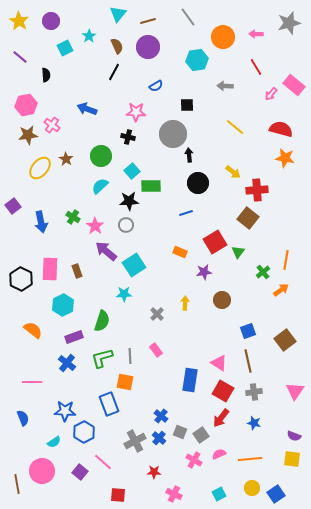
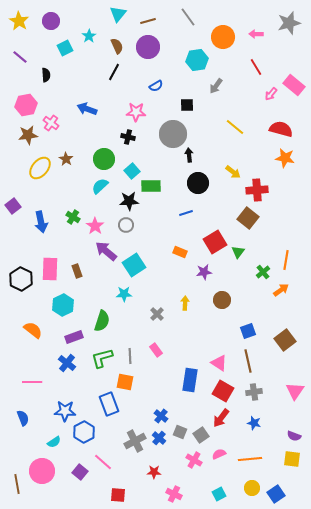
gray arrow at (225, 86): moved 9 px left; rotated 56 degrees counterclockwise
pink cross at (52, 125): moved 1 px left, 2 px up
green circle at (101, 156): moved 3 px right, 3 px down
